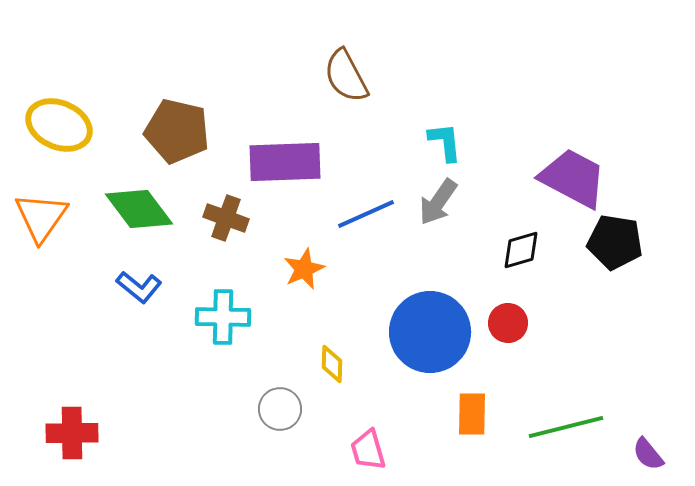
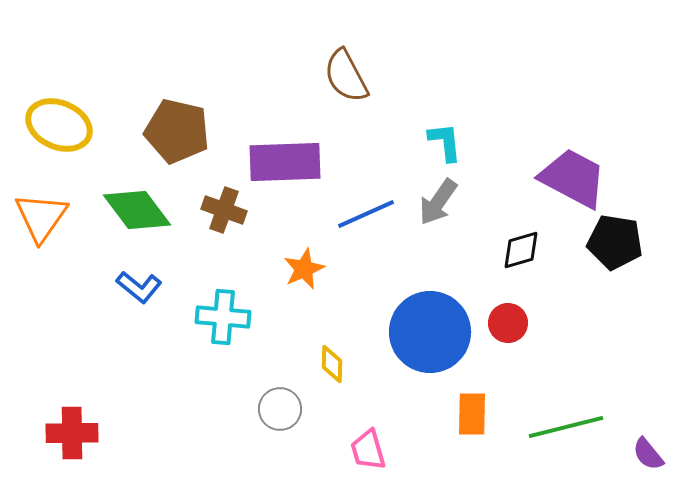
green diamond: moved 2 px left, 1 px down
brown cross: moved 2 px left, 8 px up
cyan cross: rotated 4 degrees clockwise
